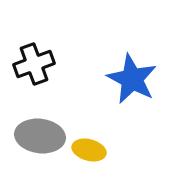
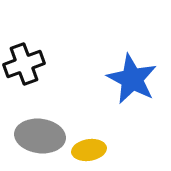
black cross: moved 10 px left
yellow ellipse: rotated 24 degrees counterclockwise
